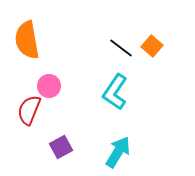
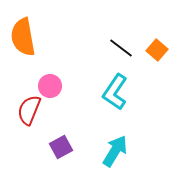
orange semicircle: moved 4 px left, 3 px up
orange square: moved 5 px right, 4 px down
pink circle: moved 1 px right
cyan arrow: moved 3 px left, 1 px up
